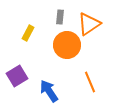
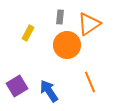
purple square: moved 10 px down
